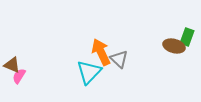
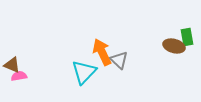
green rectangle: rotated 30 degrees counterclockwise
orange arrow: moved 1 px right
gray triangle: moved 1 px down
cyan triangle: moved 5 px left
pink semicircle: rotated 49 degrees clockwise
